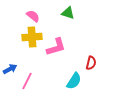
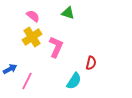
yellow cross: rotated 30 degrees counterclockwise
pink L-shape: rotated 50 degrees counterclockwise
